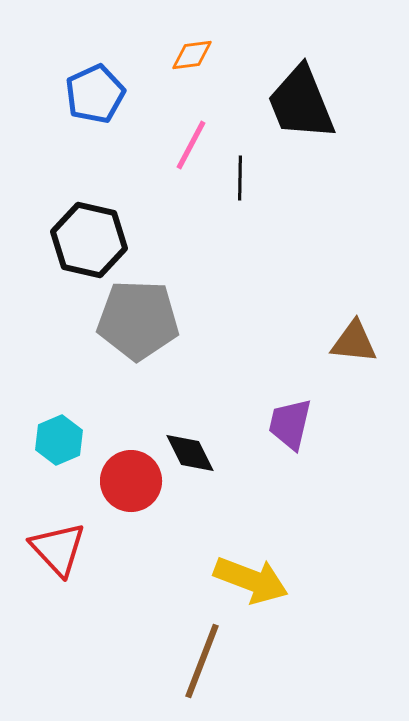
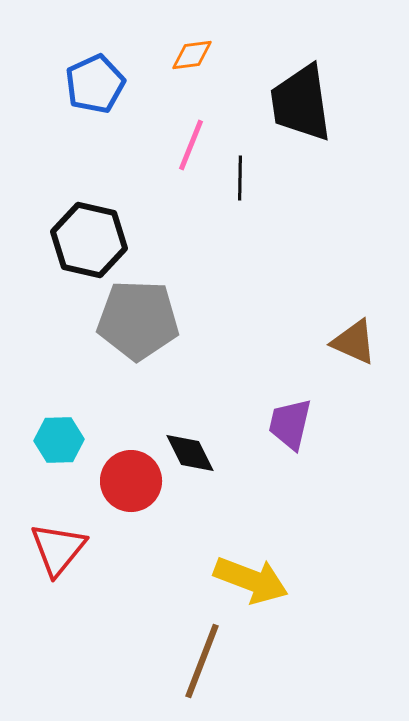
blue pentagon: moved 10 px up
black trapezoid: rotated 14 degrees clockwise
pink line: rotated 6 degrees counterclockwise
brown triangle: rotated 18 degrees clockwise
cyan hexagon: rotated 21 degrees clockwise
red triangle: rotated 22 degrees clockwise
